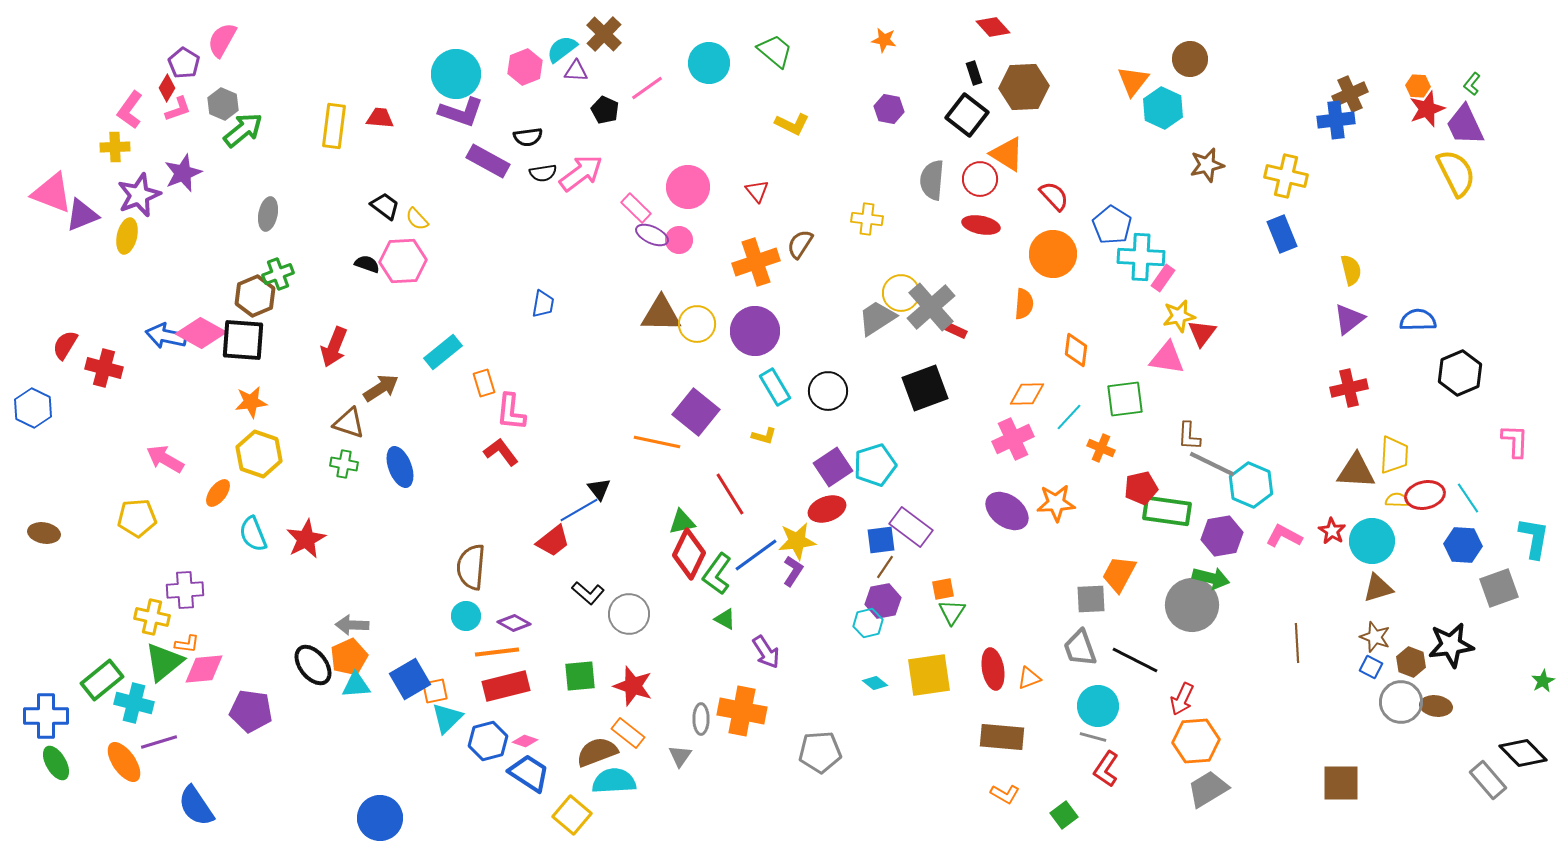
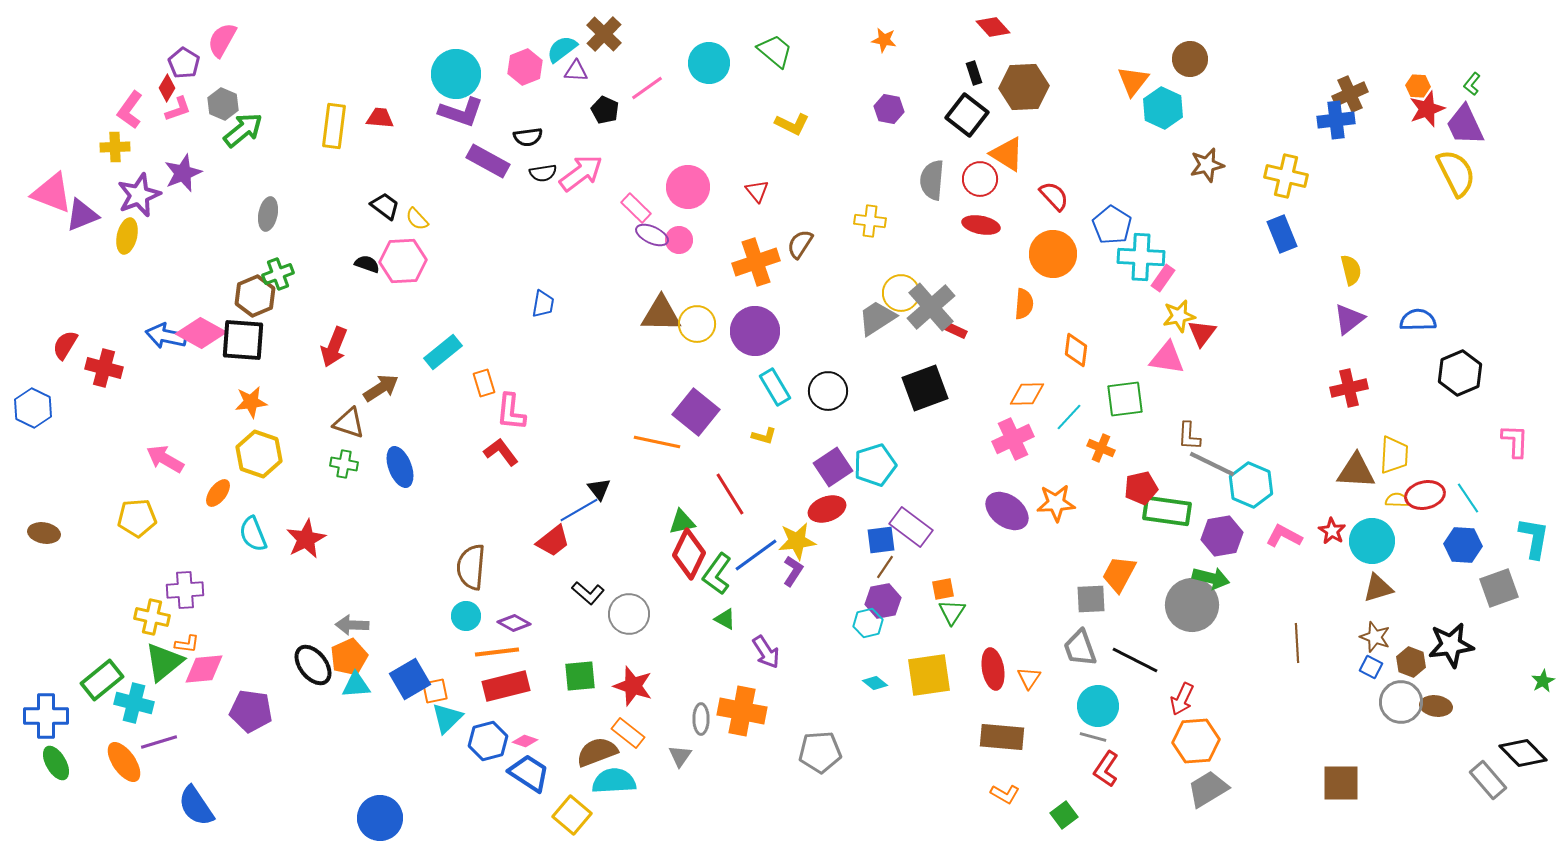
yellow cross at (867, 219): moved 3 px right, 2 px down
orange triangle at (1029, 678): rotated 35 degrees counterclockwise
